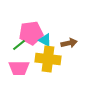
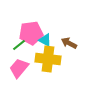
brown arrow: rotated 140 degrees counterclockwise
pink trapezoid: rotated 130 degrees clockwise
